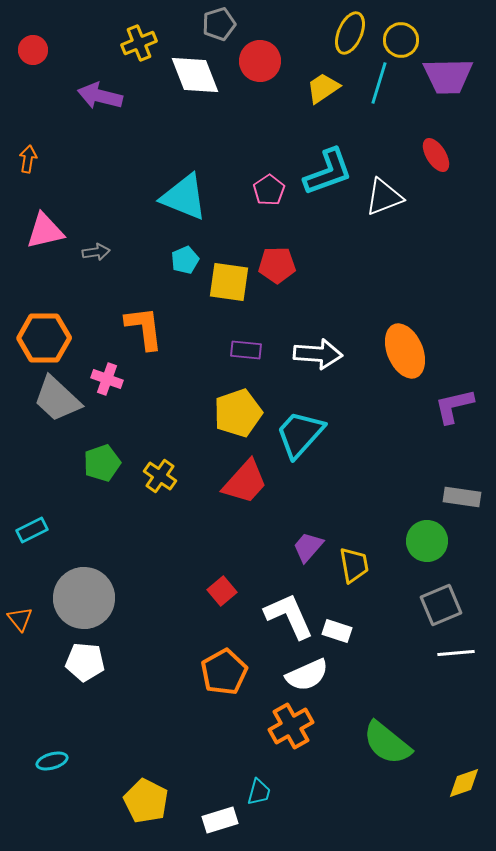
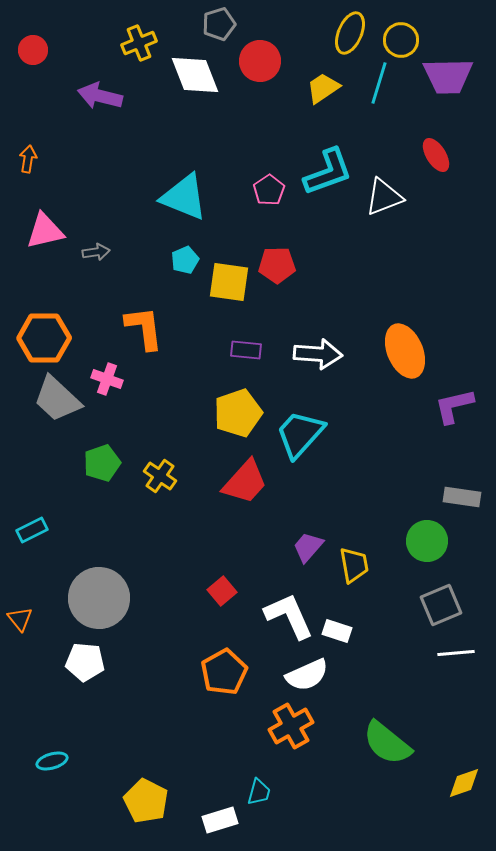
gray circle at (84, 598): moved 15 px right
